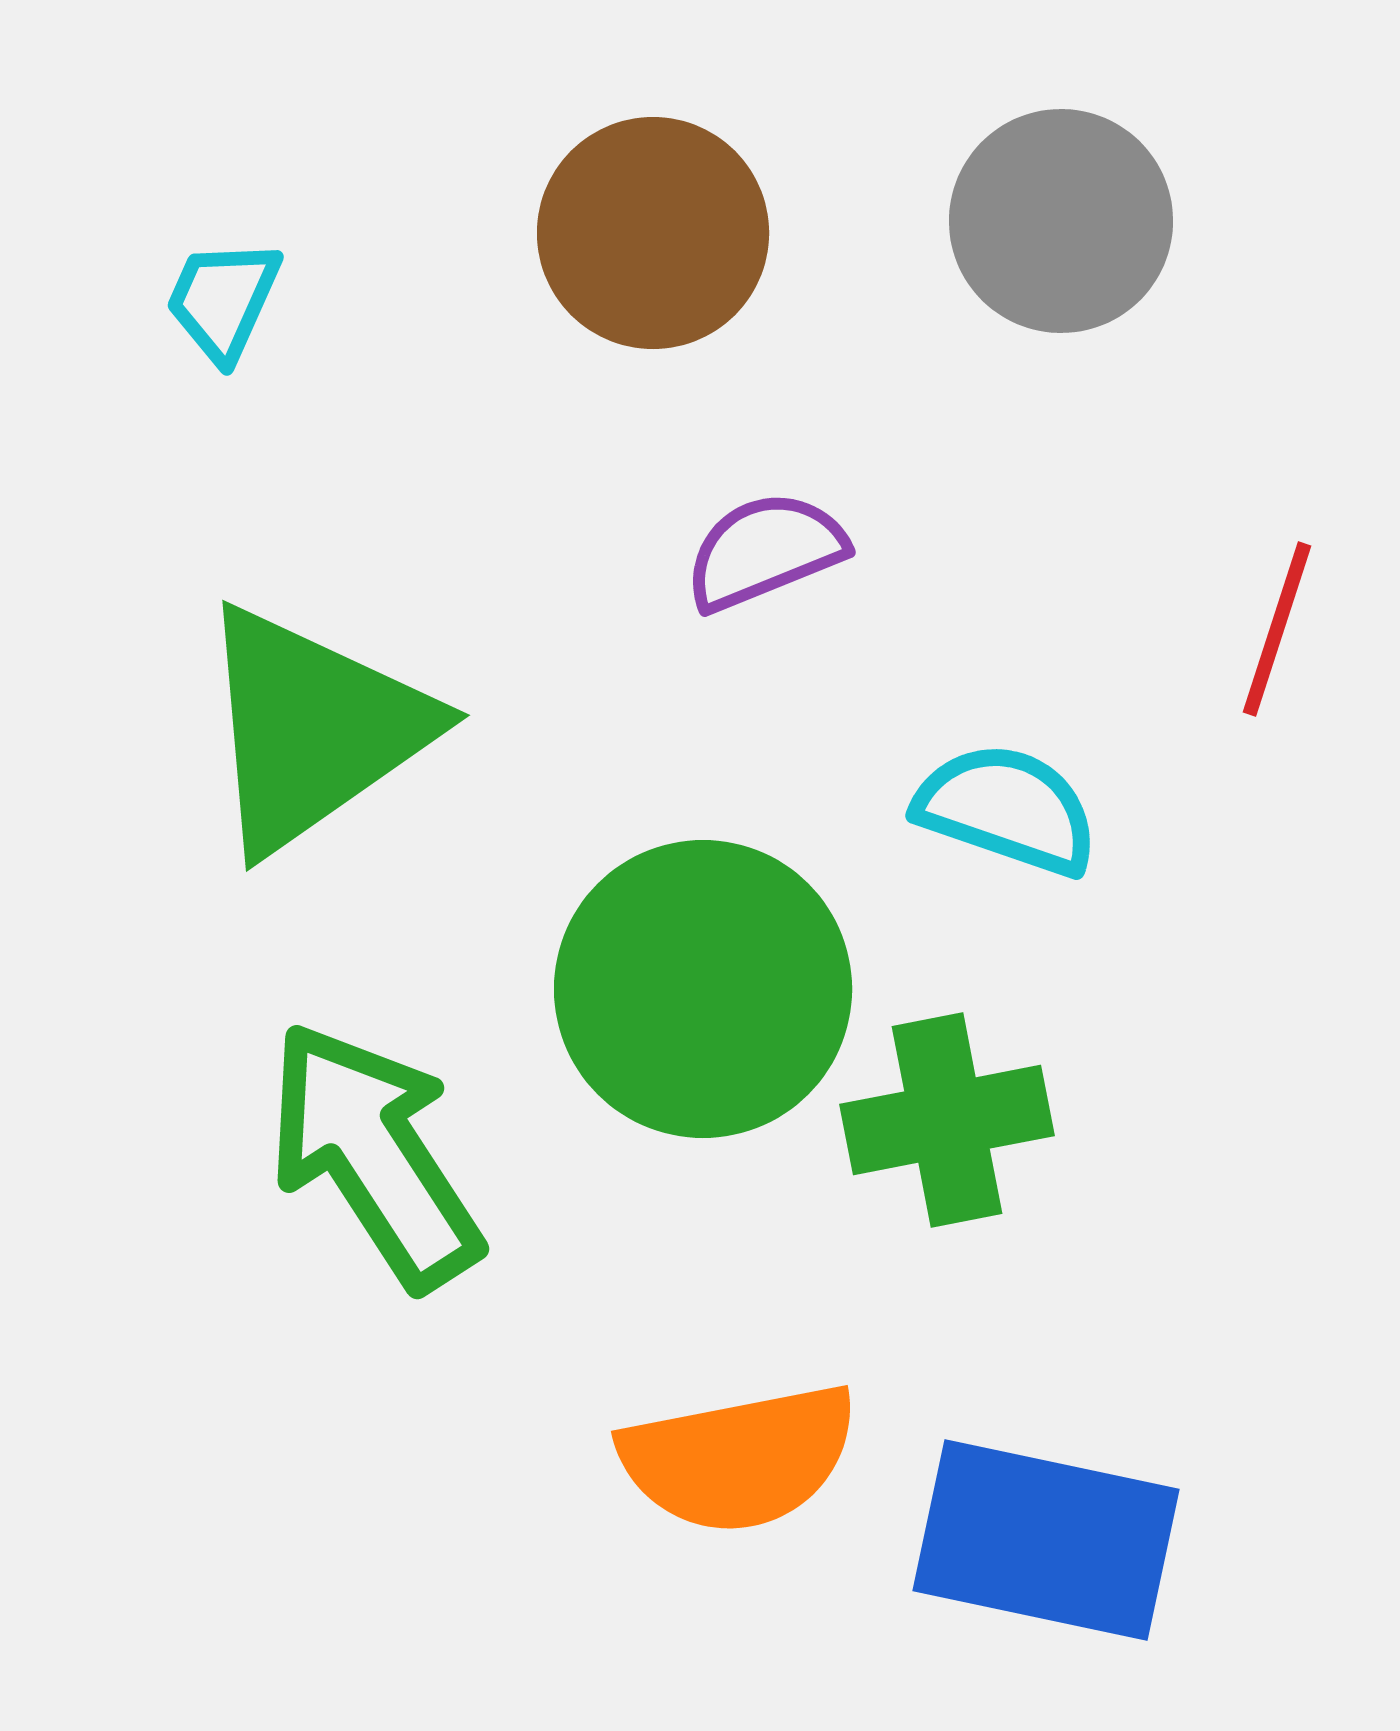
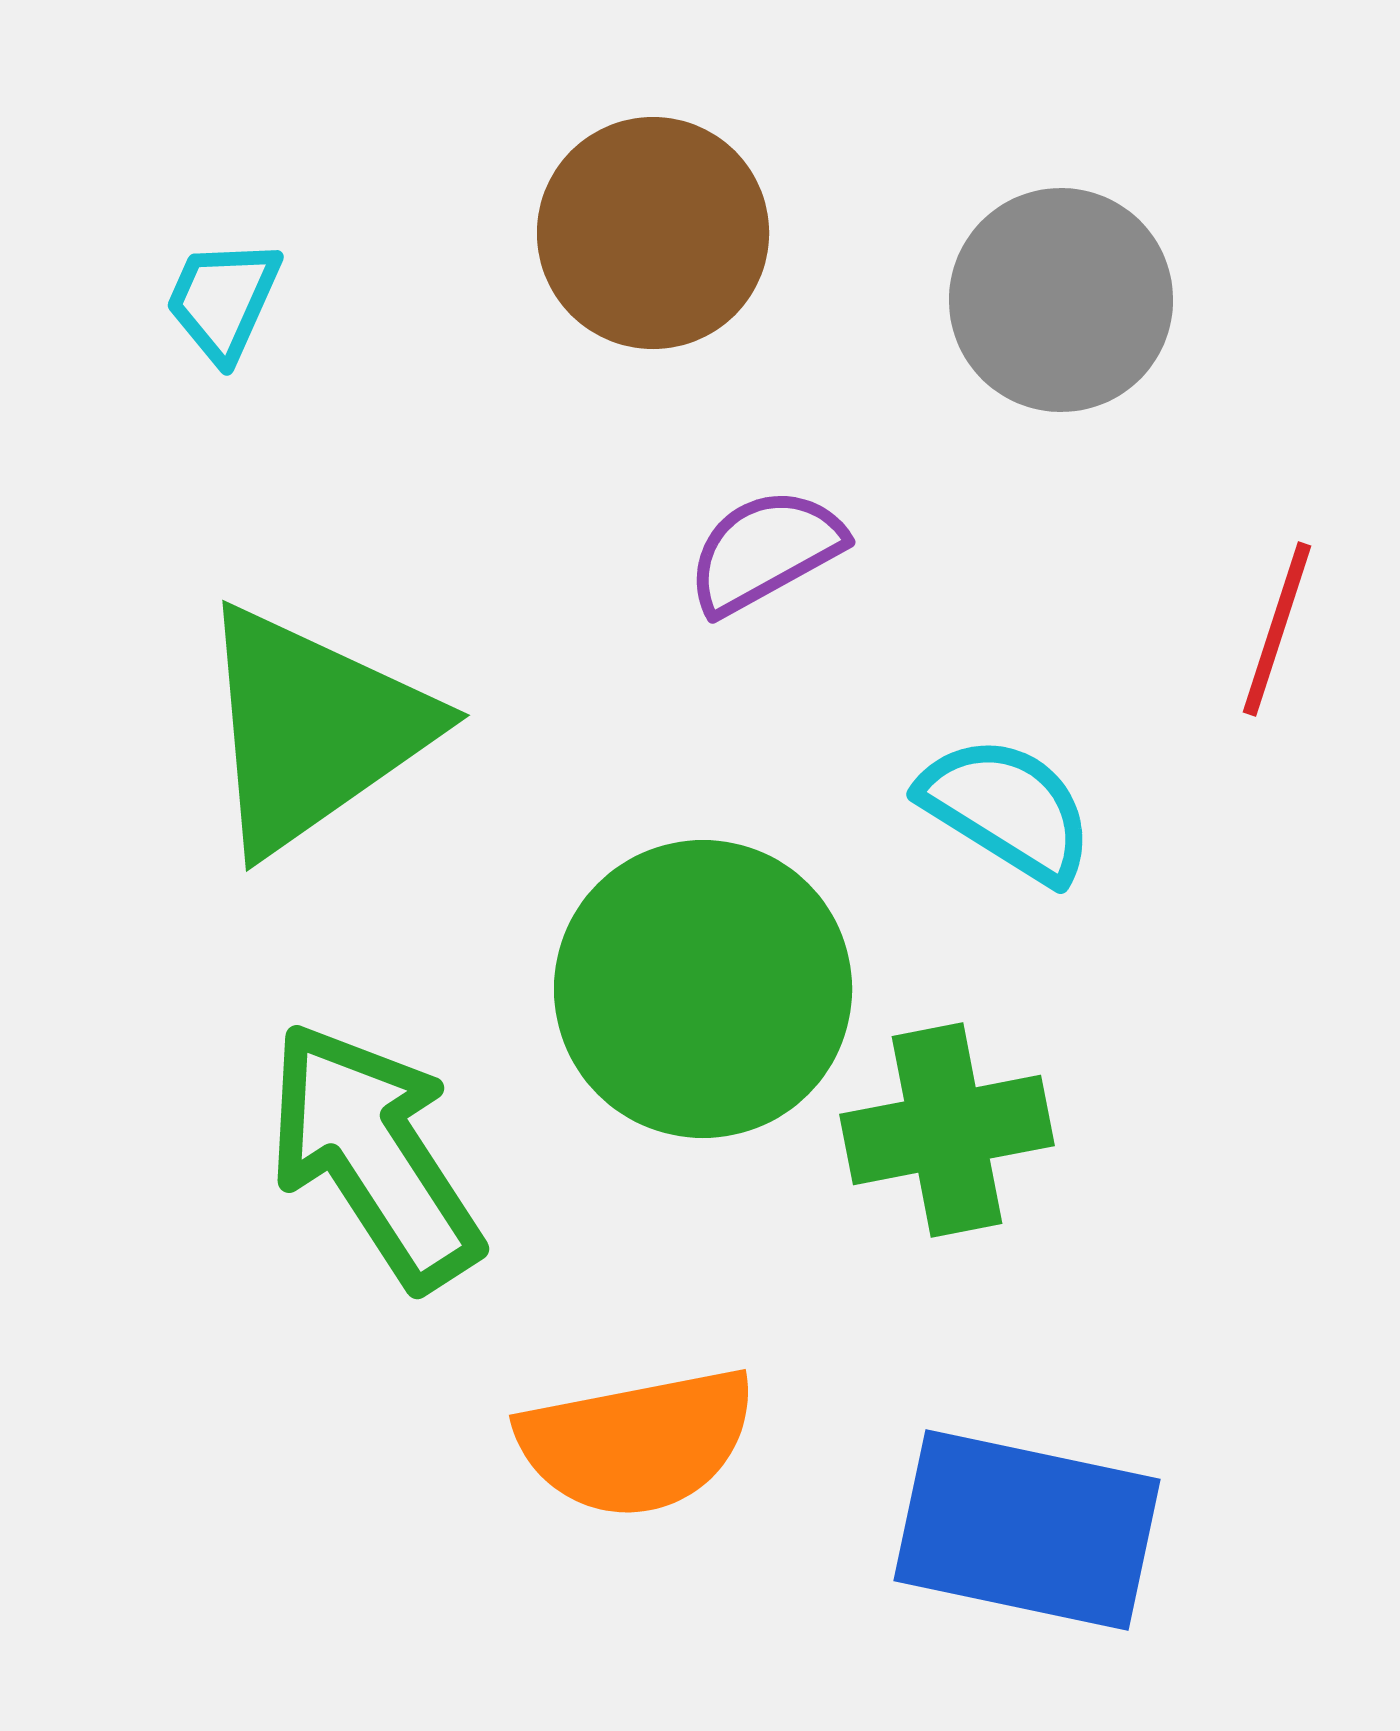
gray circle: moved 79 px down
purple semicircle: rotated 7 degrees counterclockwise
cyan semicircle: rotated 13 degrees clockwise
green cross: moved 10 px down
orange semicircle: moved 102 px left, 16 px up
blue rectangle: moved 19 px left, 10 px up
